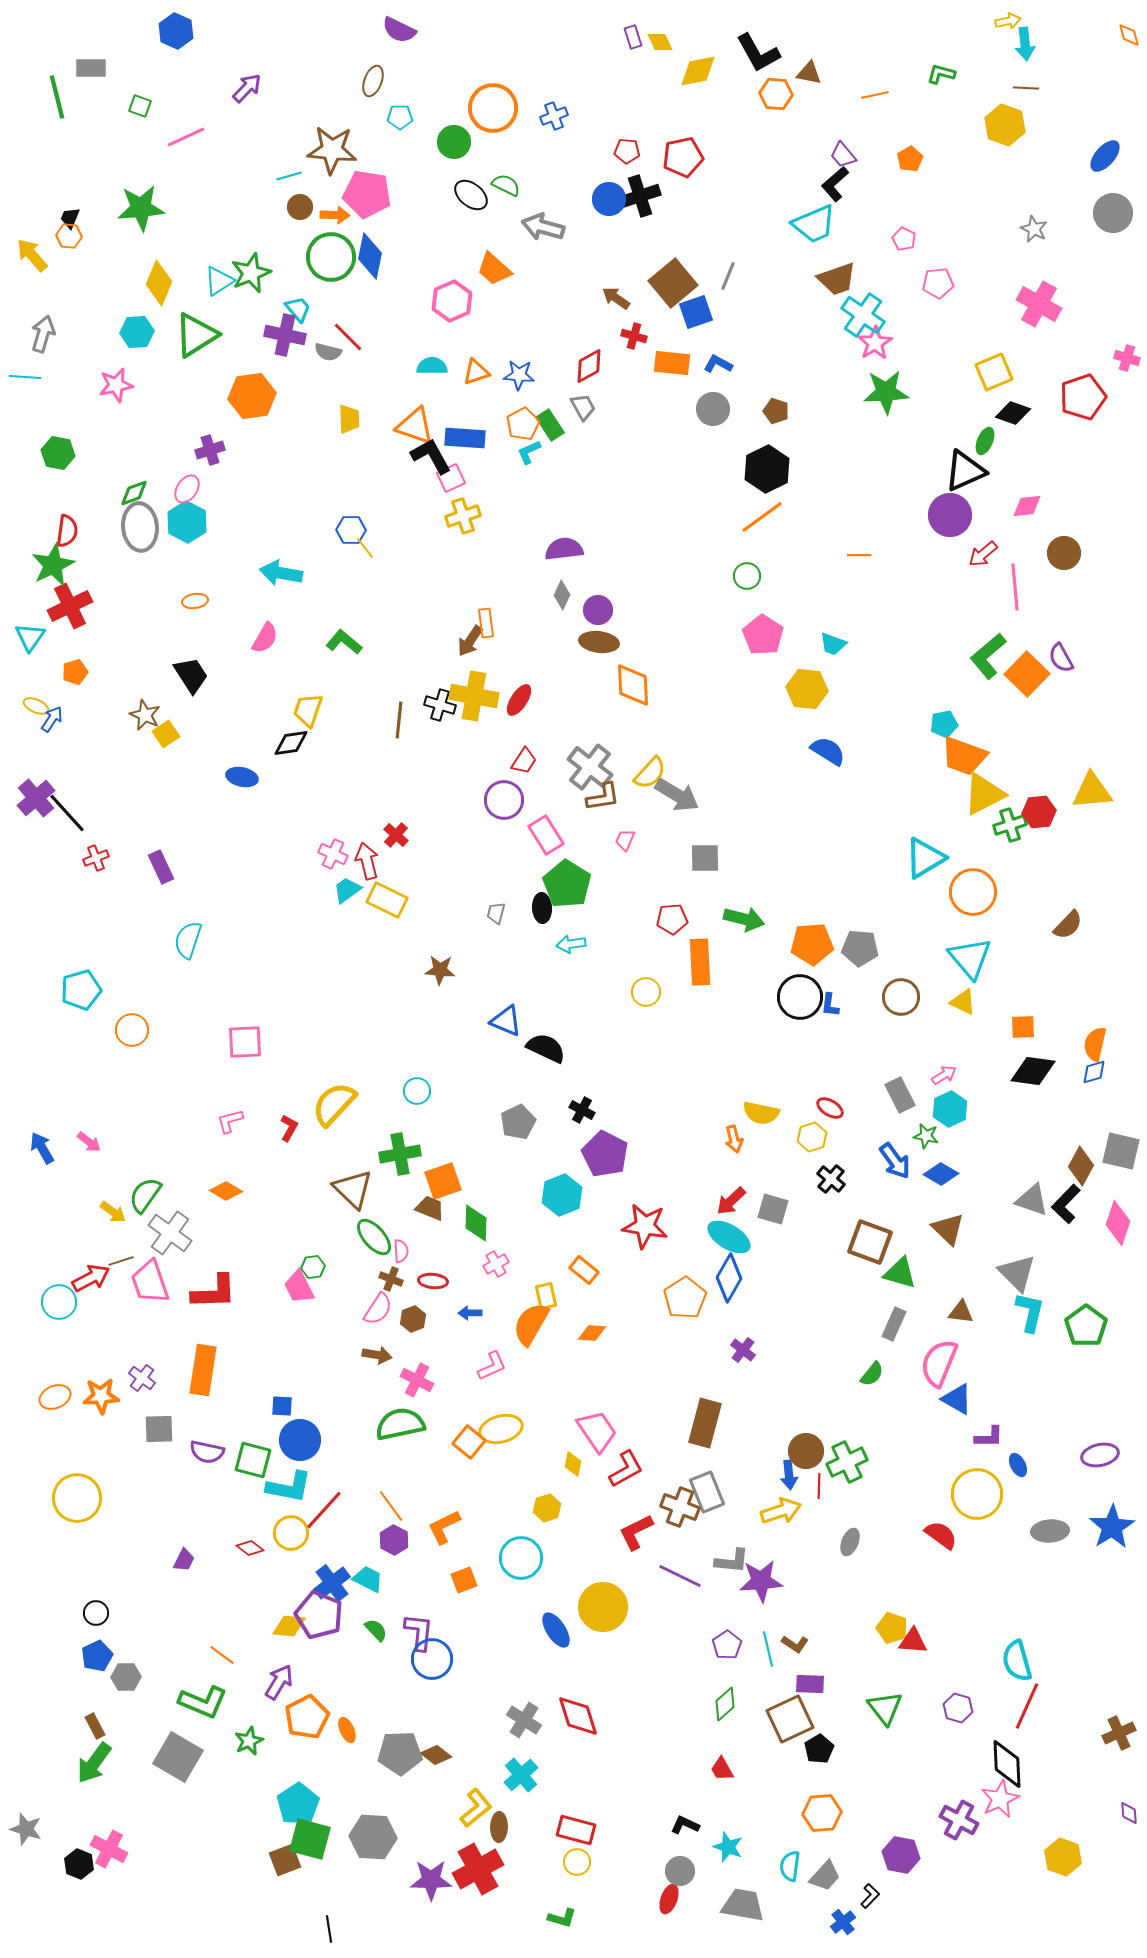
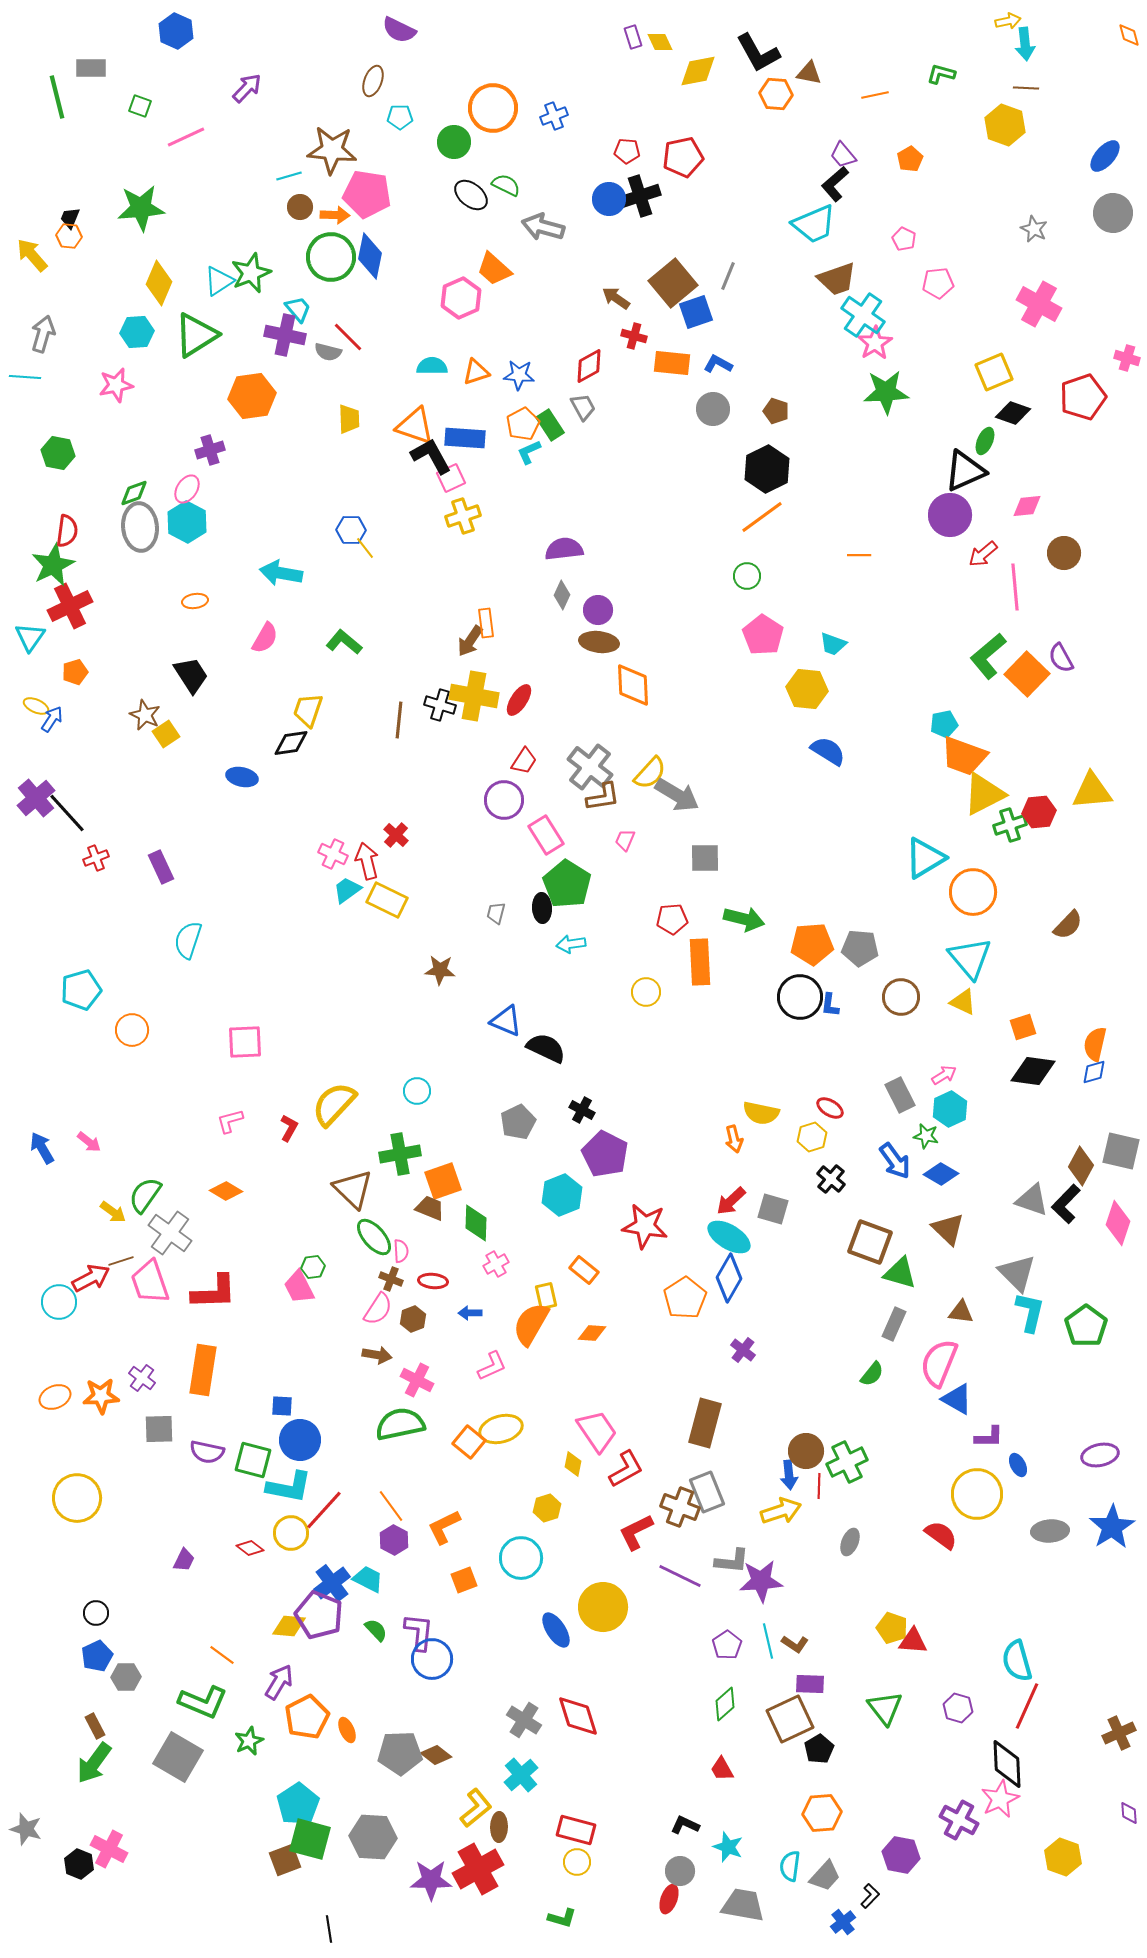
pink hexagon at (452, 301): moved 9 px right, 3 px up
orange square at (1023, 1027): rotated 16 degrees counterclockwise
cyan line at (768, 1649): moved 8 px up
